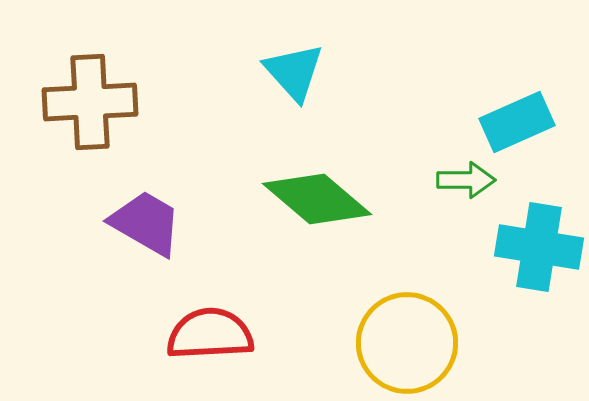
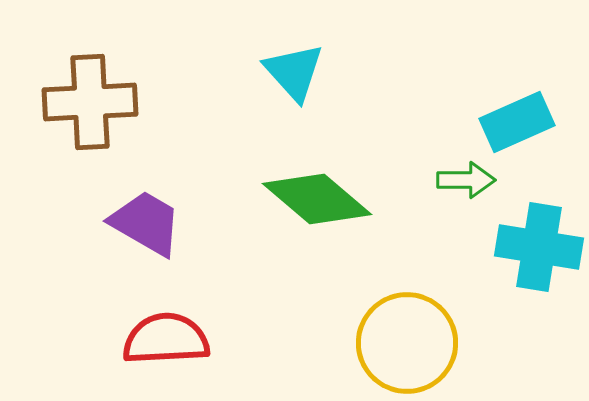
red semicircle: moved 44 px left, 5 px down
